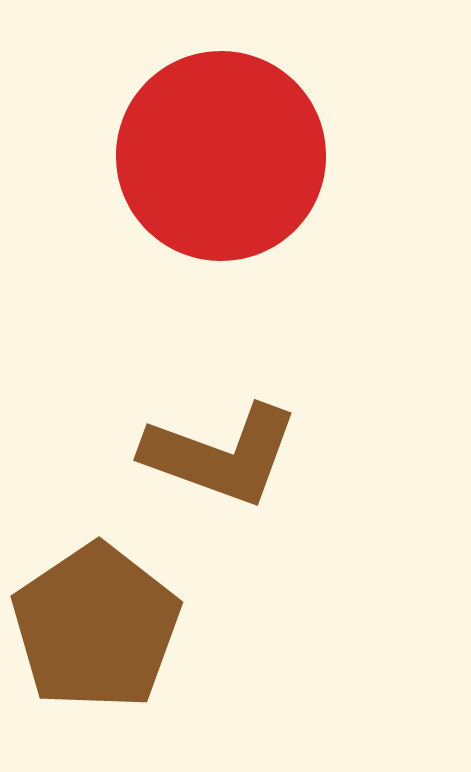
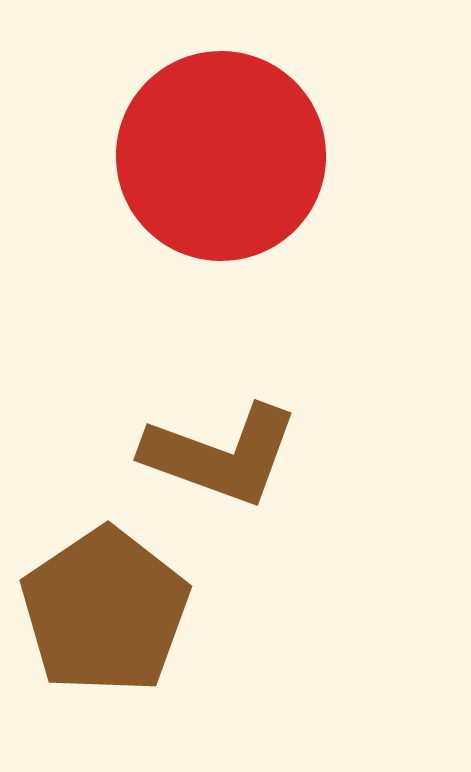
brown pentagon: moved 9 px right, 16 px up
